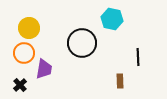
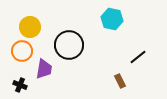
yellow circle: moved 1 px right, 1 px up
black circle: moved 13 px left, 2 px down
orange circle: moved 2 px left, 2 px up
black line: rotated 54 degrees clockwise
brown rectangle: rotated 24 degrees counterclockwise
black cross: rotated 24 degrees counterclockwise
